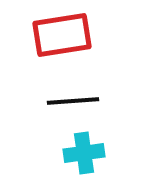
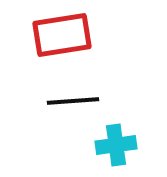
cyan cross: moved 32 px right, 8 px up
